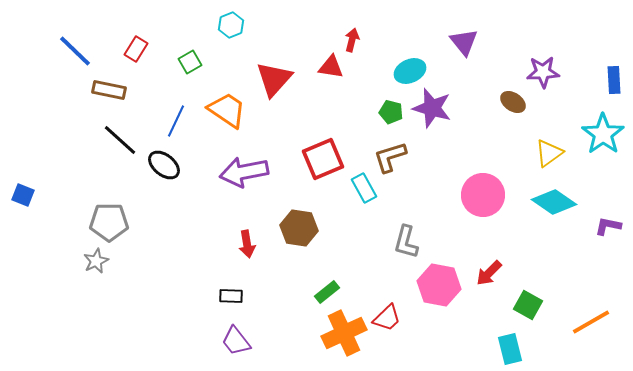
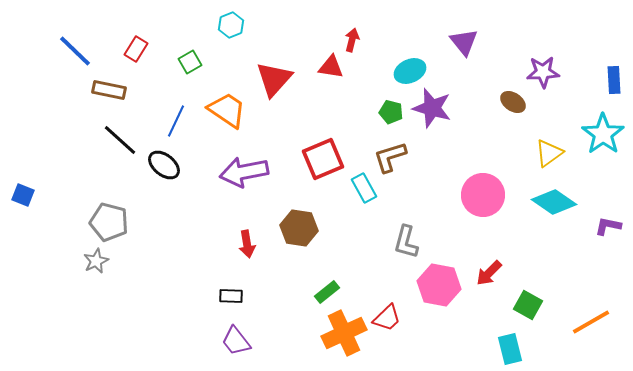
gray pentagon at (109, 222): rotated 15 degrees clockwise
